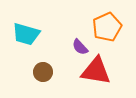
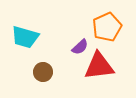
cyan trapezoid: moved 1 px left, 3 px down
purple semicircle: rotated 90 degrees counterclockwise
red triangle: moved 3 px right, 5 px up; rotated 16 degrees counterclockwise
